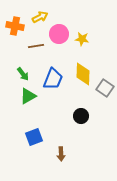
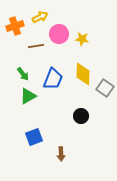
orange cross: rotated 30 degrees counterclockwise
